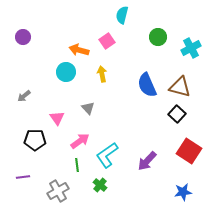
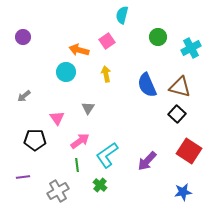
yellow arrow: moved 4 px right
gray triangle: rotated 16 degrees clockwise
